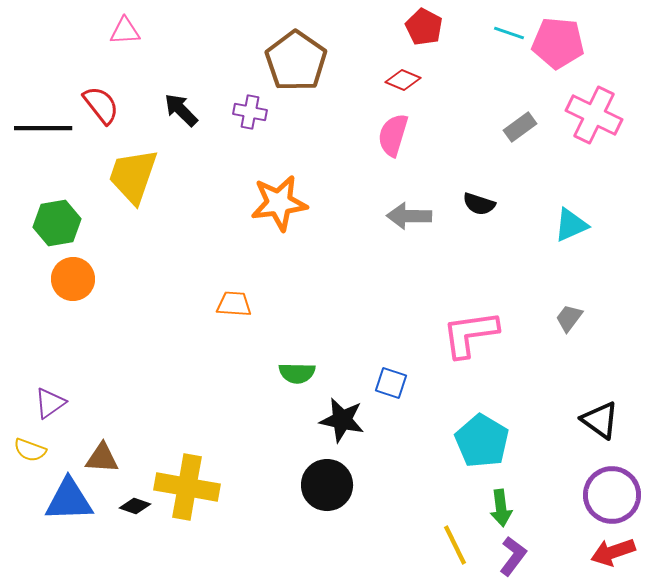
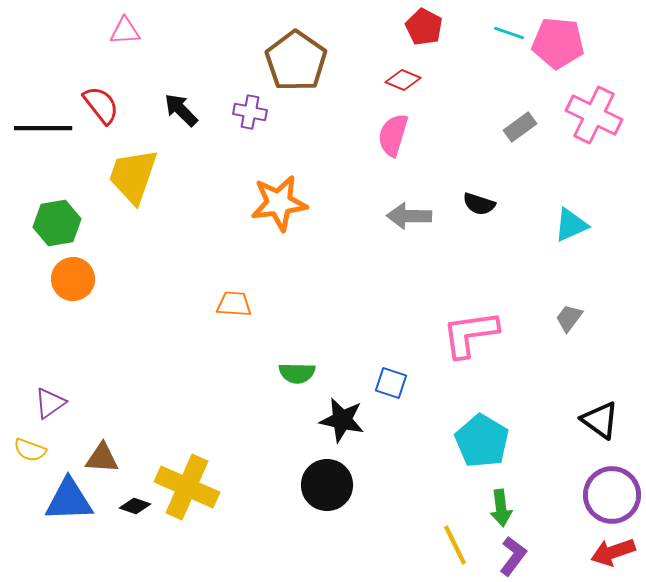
yellow cross: rotated 14 degrees clockwise
